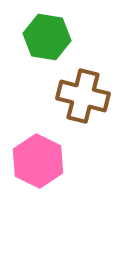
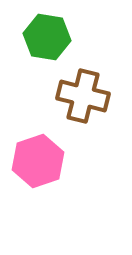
pink hexagon: rotated 15 degrees clockwise
